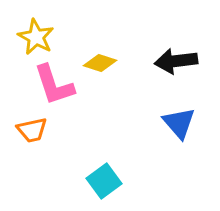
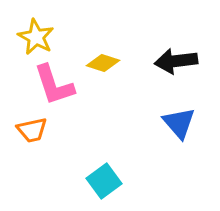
yellow diamond: moved 3 px right
